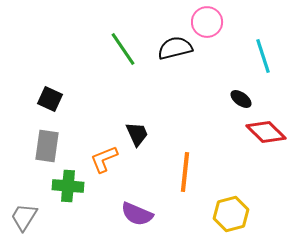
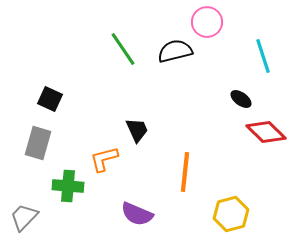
black semicircle: moved 3 px down
black trapezoid: moved 4 px up
gray rectangle: moved 9 px left, 3 px up; rotated 8 degrees clockwise
orange L-shape: rotated 8 degrees clockwise
gray trapezoid: rotated 12 degrees clockwise
